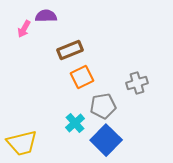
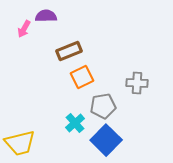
brown rectangle: moved 1 px left, 1 px down
gray cross: rotated 20 degrees clockwise
yellow trapezoid: moved 2 px left
